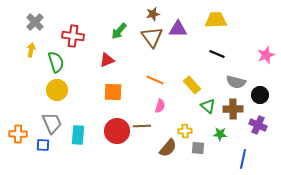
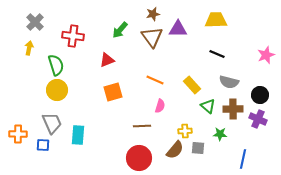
green arrow: moved 1 px right, 1 px up
yellow arrow: moved 2 px left, 2 px up
green semicircle: moved 3 px down
gray semicircle: moved 7 px left
orange square: rotated 18 degrees counterclockwise
purple cross: moved 6 px up
red circle: moved 22 px right, 27 px down
brown semicircle: moved 7 px right, 2 px down
